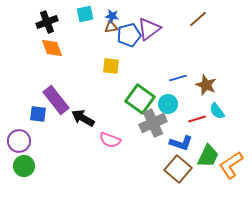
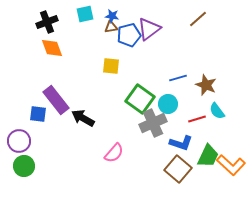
pink semicircle: moved 4 px right, 13 px down; rotated 70 degrees counterclockwise
orange L-shape: rotated 104 degrees counterclockwise
